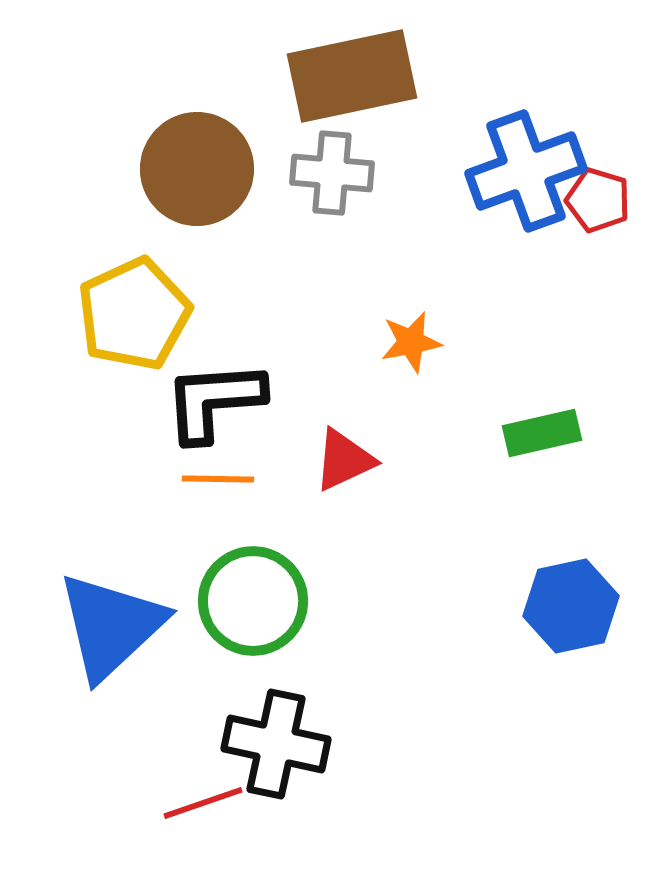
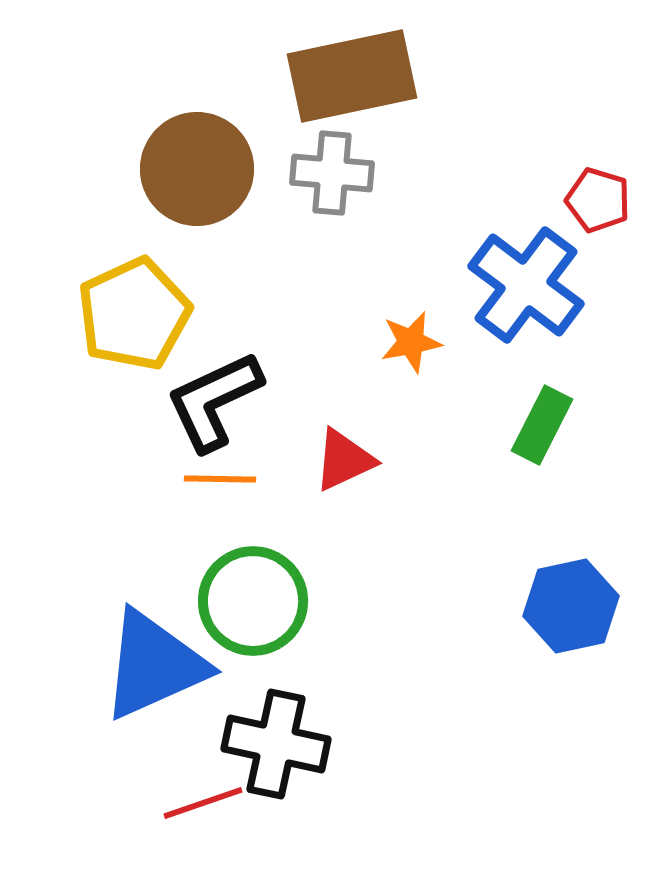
blue cross: moved 114 px down; rotated 33 degrees counterclockwise
black L-shape: rotated 21 degrees counterclockwise
green rectangle: moved 8 px up; rotated 50 degrees counterclockwise
orange line: moved 2 px right
blue triangle: moved 43 px right, 39 px down; rotated 19 degrees clockwise
